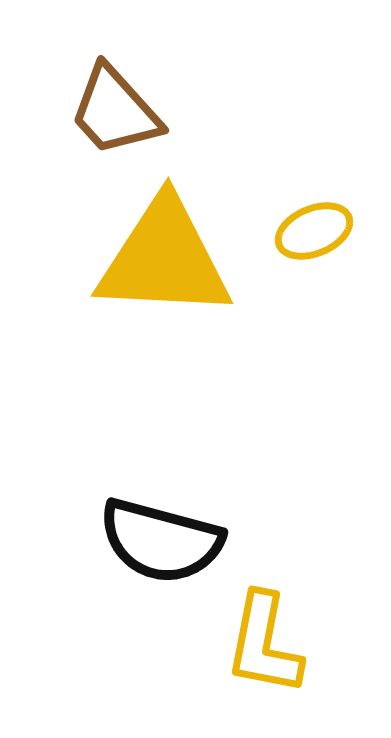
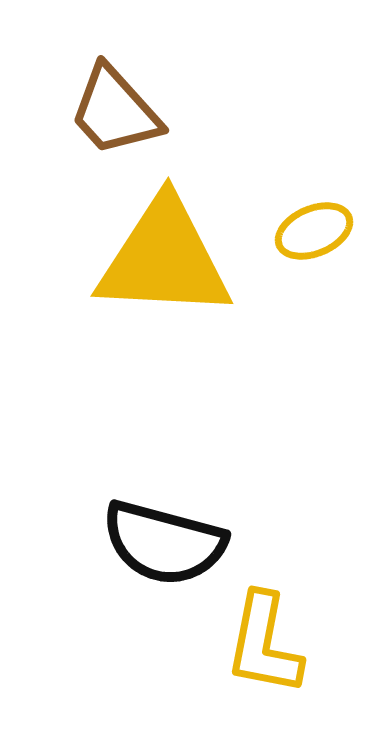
black semicircle: moved 3 px right, 2 px down
